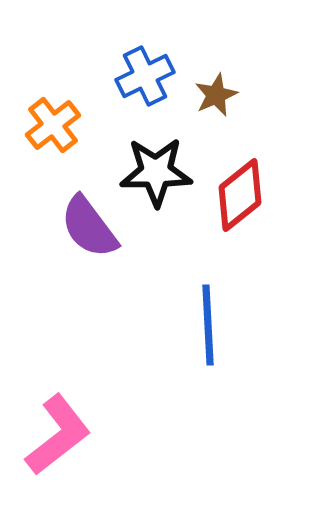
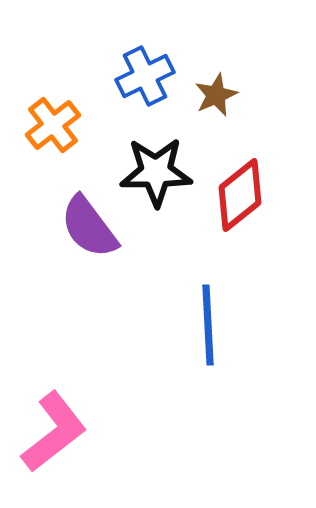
pink L-shape: moved 4 px left, 3 px up
